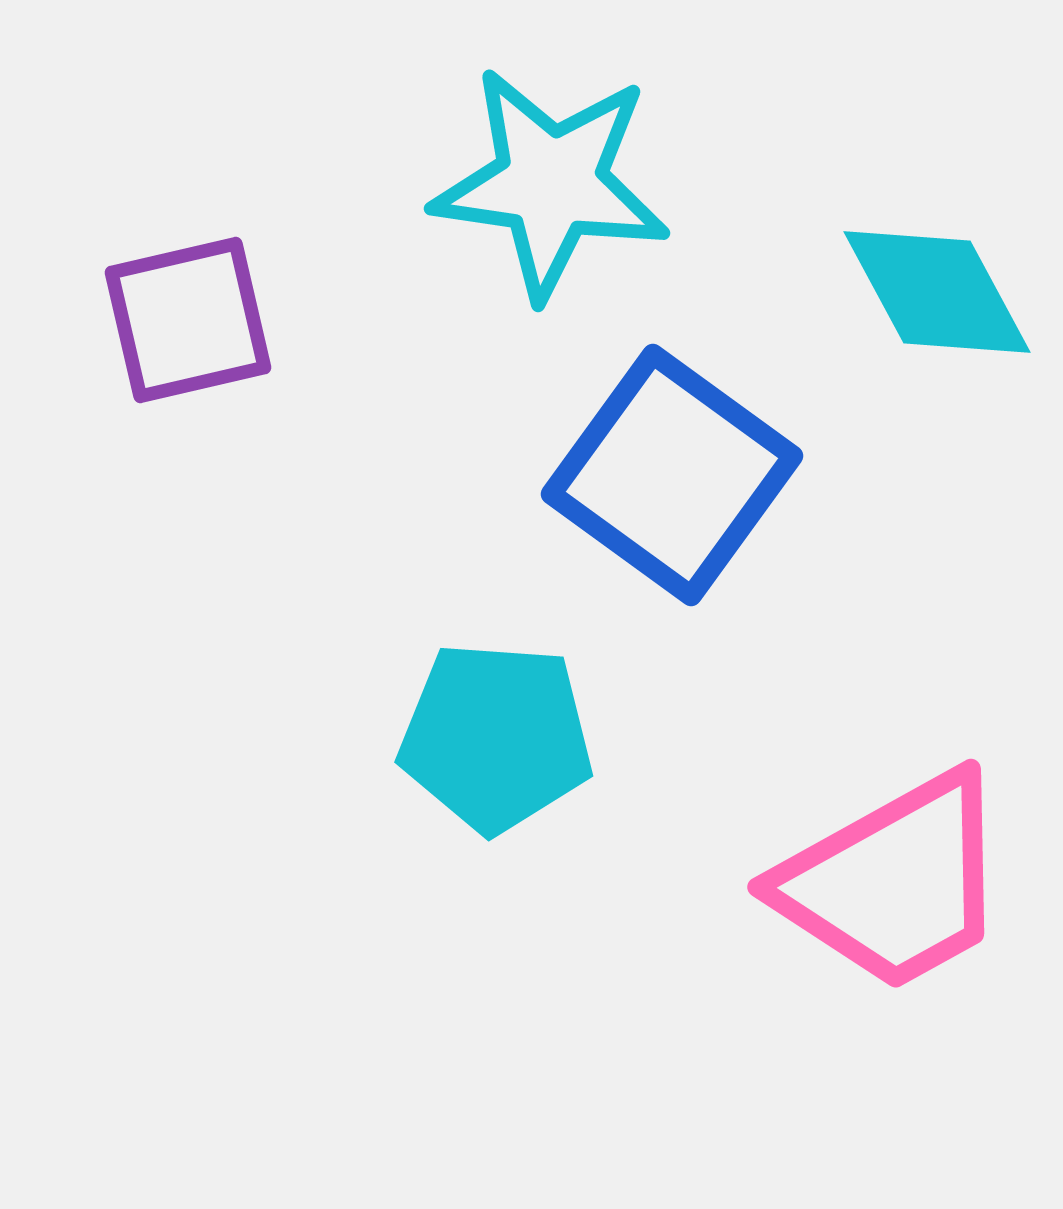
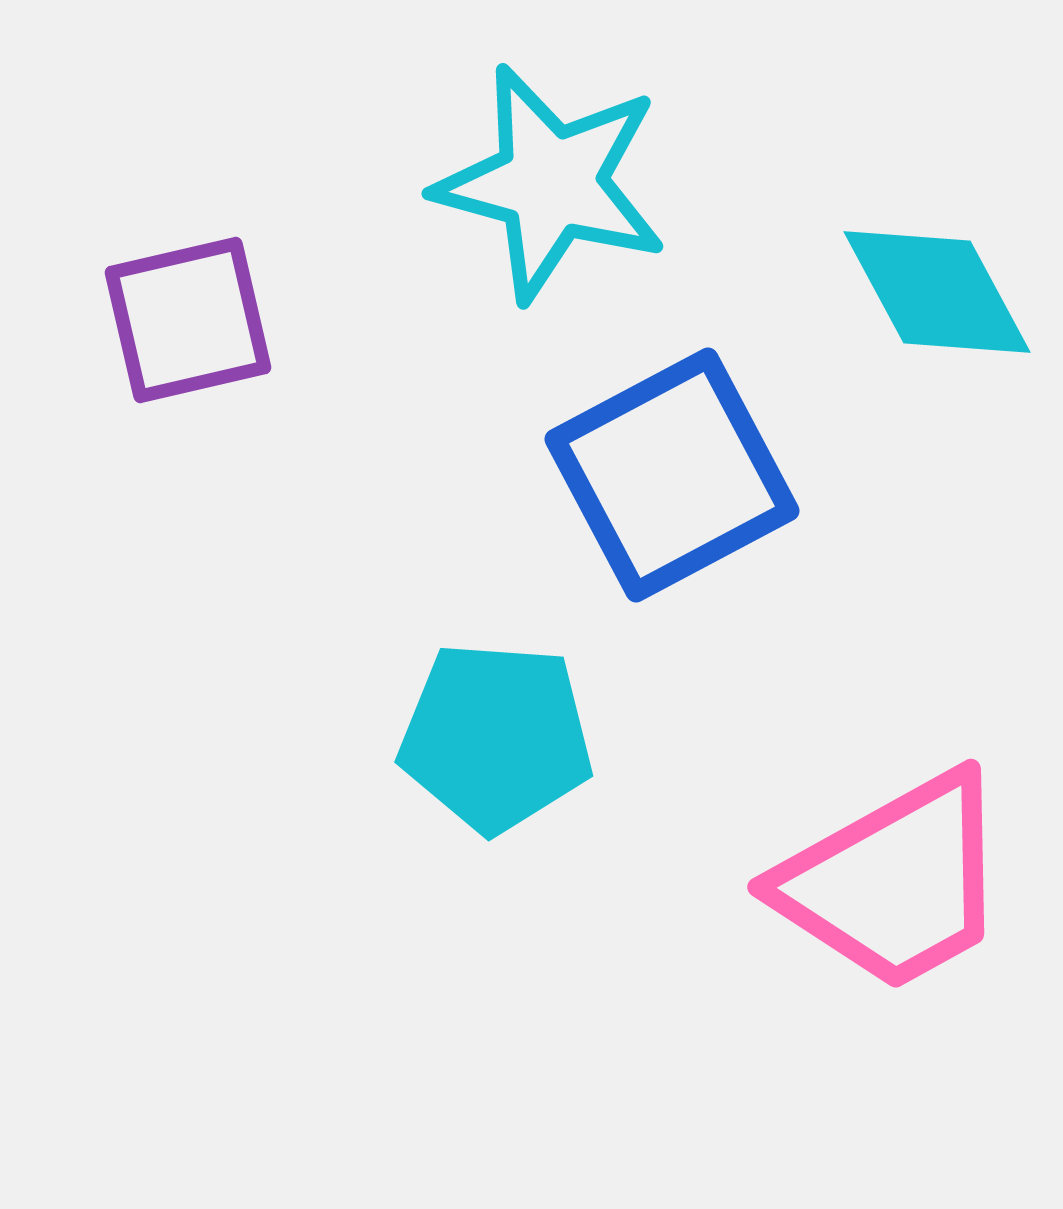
cyan star: rotated 7 degrees clockwise
blue square: rotated 26 degrees clockwise
